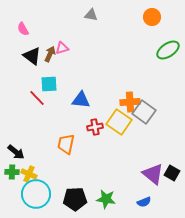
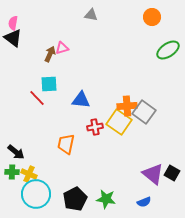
pink semicircle: moved 10 px left, 6 px up; rotated 40 degrees clockwise
black triangle: moved 19 px left, 18 px up
orange cross: moved 3 px left, 4 px down
black pentagon: rotated 25 degrees counterclockwise
